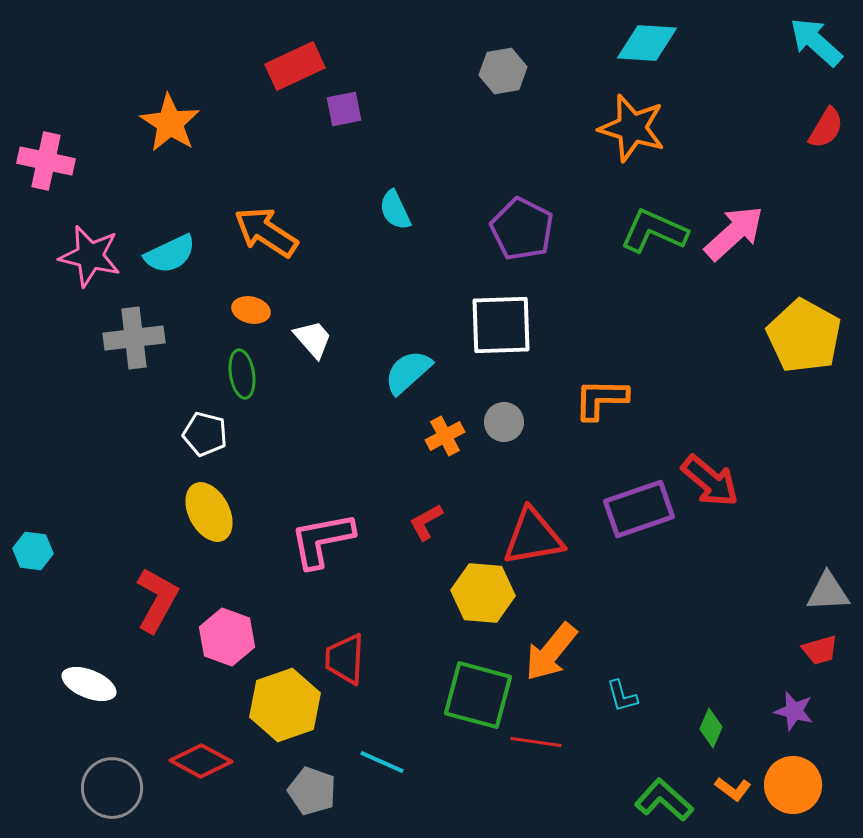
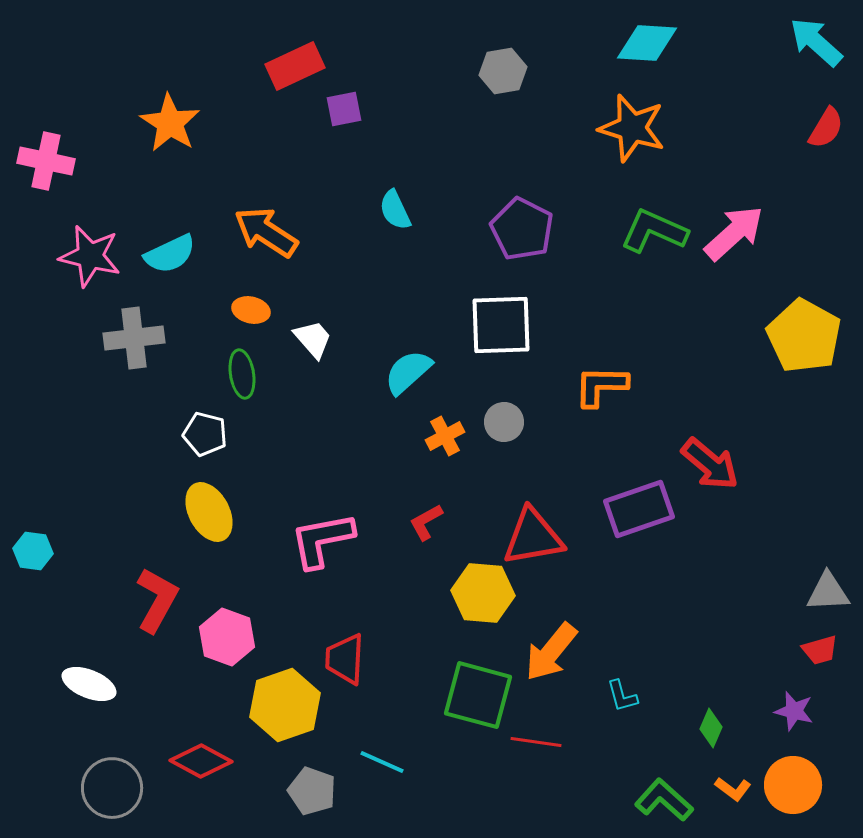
orange L-shape at (601, 399): moved 13 px up
red arrow at (710, 481): moved 17 px up
